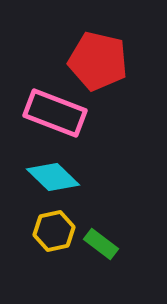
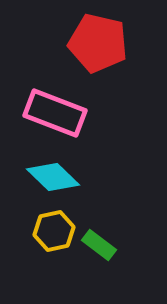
red pentagon: moved 18 px up
green rectangle: moved 2 px left, 1 px down
